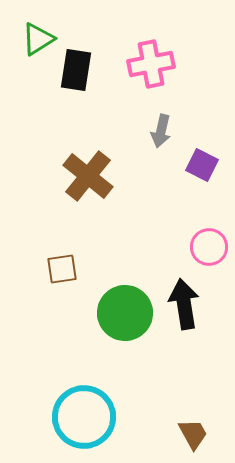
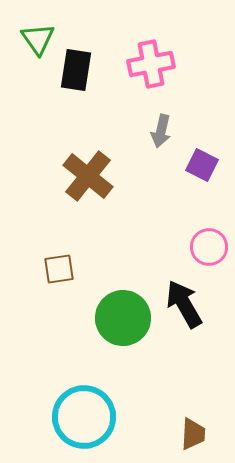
green triangle: rotated 33 degrees counterclockwise
brown square: moved 3 px left
black arrow: rotated 21 degrees counterclockwise
green circle: moved 2 px left, 5 px down
brown trapezoid: rotated 32 degrees clockwise
